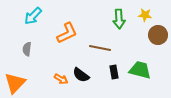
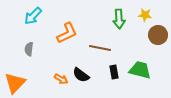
gray semicircle: moved 2 px right
